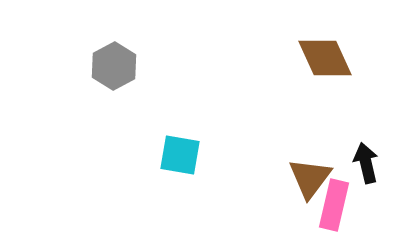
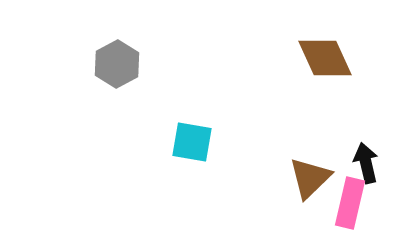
gray hexagon: moved 3 px right, 2 px up
cyan square: moved 12 px right, 13 px up
brown triangle: rotated 9 degrees clockwise
pink rectangle: moved 16 px right, 2 px up
